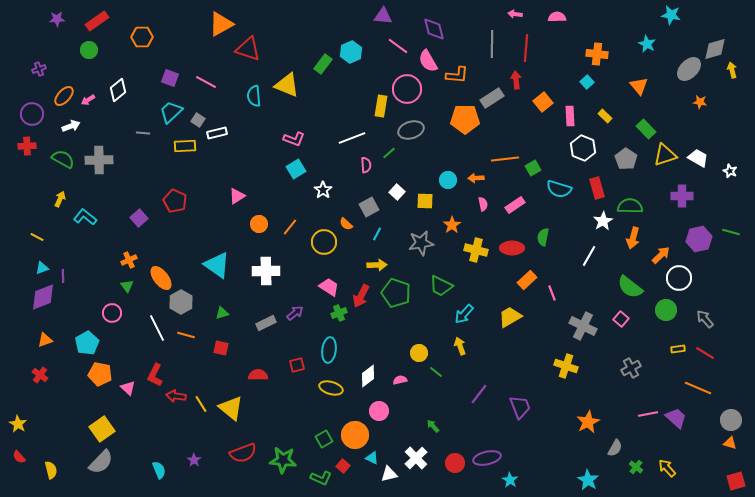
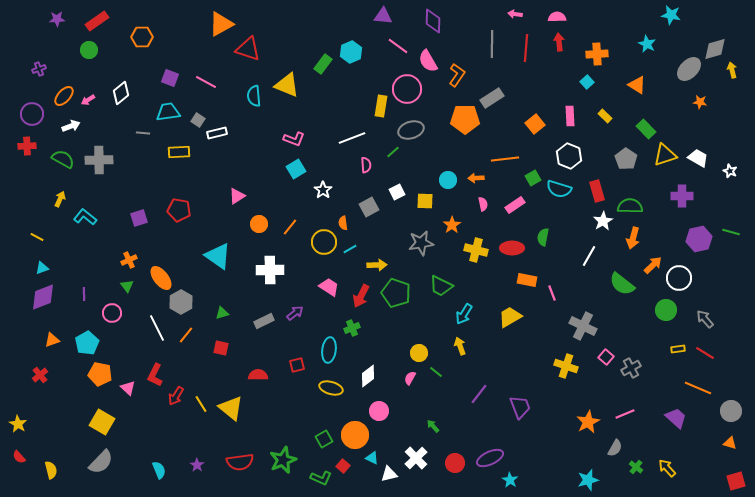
purple diamond at (434, 29): moved 1 px left, 8 px up; rotated 15 degrees clockwise
orange cross at (597, 54): rotated 10 degrees counterclockwise
orange L-shape at (457, 75): rotated 60 degrees counterclockwise
red arrow at (516, 80): moved 43 px right, 38 px up
orange triangle at (639, 86): moved 2 px left, 1 px up; rotated 18 degrees counterclockwise
white diamond at (118, 90): moved 3 px right, 3 px down
orange square at (543, 102): moved 8 px left, 22 px down
cyan trapezoid at (171, 112): moved 3 px left; rotated 35 degrees clockwise
yellow rectangle at (185, 146): moved 6 px left, 6 px down
white hexagon at (583, 148): moved 14 px left, 8 px down
green line at (389, 153): moved 4 px right, 1 px up
green square at (533, 168): moved 10 px down
red rectangle at (597, 188): moved 3 px down
white square at (397, 192): rotated 21 degrees clockwise
red pentagon at (175, 201): moved 4 px right, 9 px down; rotated 15 degrees counterclockwise
purple square at (139, 218): rotated 24 degrees clockwise
orange semicircle at (346, 224): moved 3 px left, 1 px up; rotated 40 degrees clockwise
cyan line at (377, 234): moved 27 px left, 15 px down; rotated 32 degrees clockwise
orange arrow at (661, 255): moved 8 px left, 10 px down
cyan triangle at (217, 265): moved 1 px right, 9 px up
white cross at (266, 271): moved 4 px right, 1 px up
purple line at (63, 276): moved 21 px right, 18 px down
orange rectangle at (527, 280): rotated 54 degrees clockwise
green semicircle at (630, 287): moved 8 px left, 3 px up
green cross at (339, 313): moved 13 px right, 15 px down
cyan arrow at (464, 314): rotated 10 degrees counterclockwise
pink square at (621, 319): moved 15 px left, 38 px down
gray rectangle at (266, 323): moved 2 px left, 2 px up
orange line at (186, 335): rotated 66 degrees counterclockwise
orange triangle at (45, 340): moved 7 px right
red cross at (40, 375): rotated 14 degrees clockwise
pink semicircle at (400, 380): moved 10 px right, 2 px up; rotated 48 degrees counterclockwise
red arrow at (176, 396): rotated 66 degrees counterclockwise
pink line at (648, 414): moved 23 px left; rotated 12 degrees counterclockwise
gray circle at (731, 420): moved 9 px up
yellow square at (102, 429): moved 7 px up; rotated 25 degrees counterclockwise
red semicircle at (243, 453): moved 3 px left, 9 px down; rotated 12 degrees clockwise
purple ellipse at (487, 458): moved 3 px right; rotated 12 degrees counterclockwise
purple star at (194, 460): moved 3 px right, 5 px down
green star at (283, 460): rotated 28 degrees counterclockwise
cyan star at (588, 480): rotated 25 degrees clockwise
